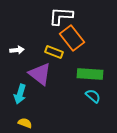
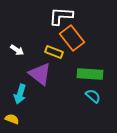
white arrow: rotated 40 degrees clockwise
yellow semicircle: moved 13 px left, 4 px up
